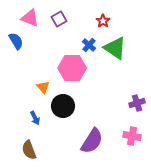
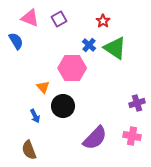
blue arrow: moved 2 px up
purple semicircle: moved 3 px right, 3 px up; rotated 12 degrees clockwise
